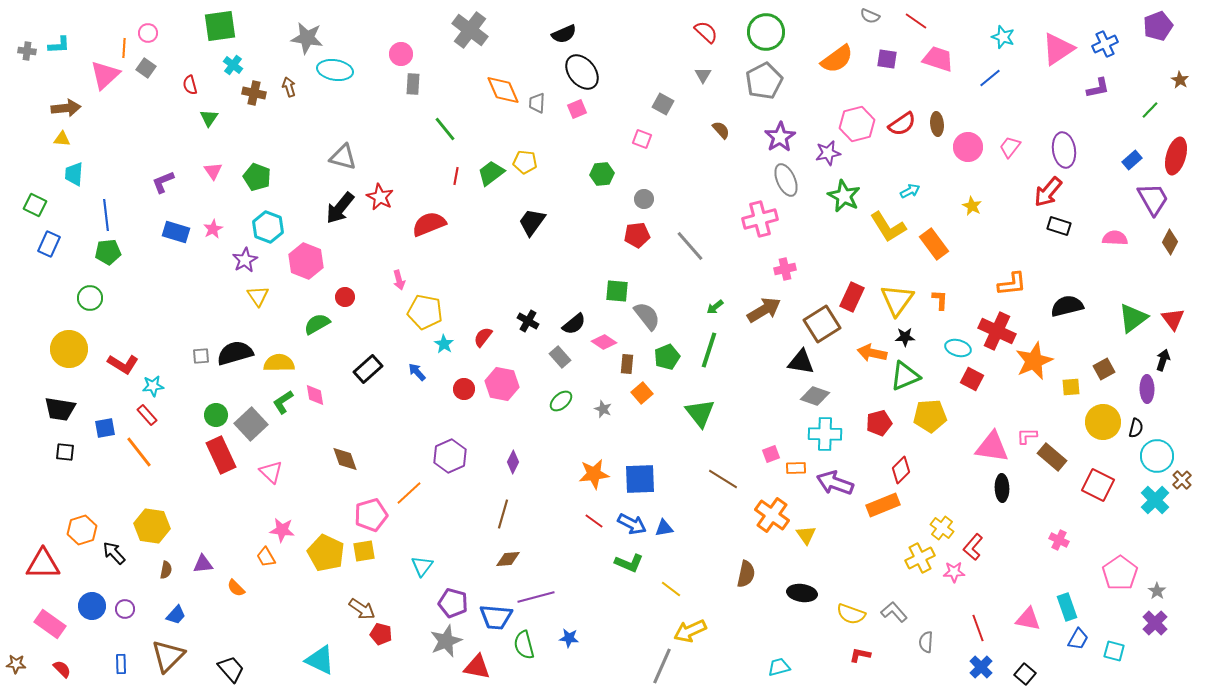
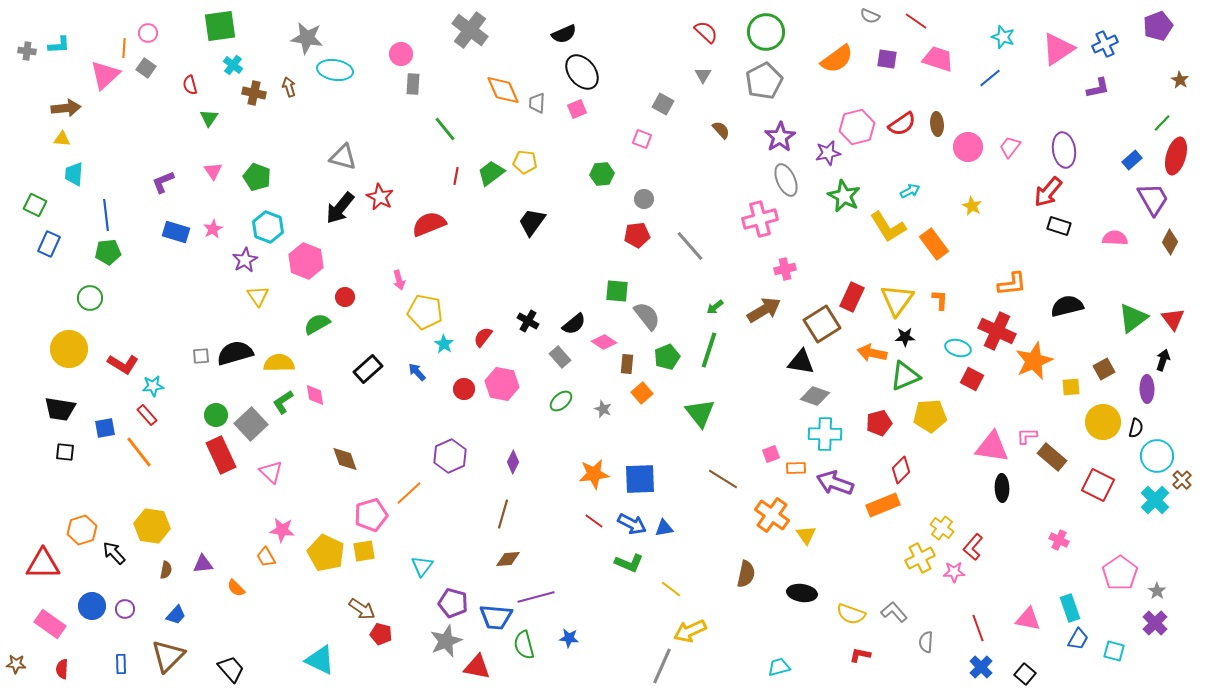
green line at (1150, 110): moved 12 px right, 13 px down
pink hexagon at (857, 124): moved 3 px down
cyan rectangle at (1067, 607): moved 3 px right, 1 px down
red semicircle at (62, 669): rotated 132 degrees counterclockwise
